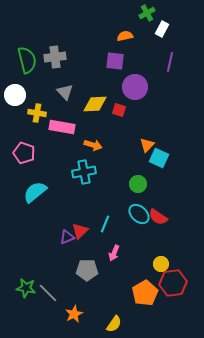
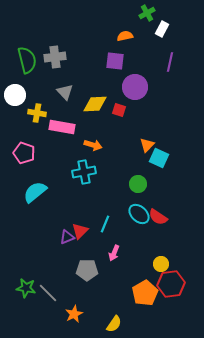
red hexagon: moved 2 px left, 1 px down
